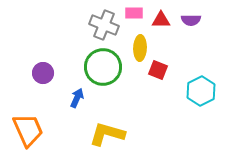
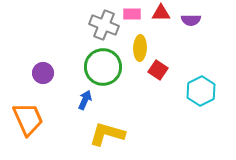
pink rectangle: moved 2 px left, 1 px down
red triangle: moved 7 px up
red square: rotated 12 degrees clockwise
blue arrow: moved 8 px right, 2 px down
orange trapezoid: moved 11 px up
